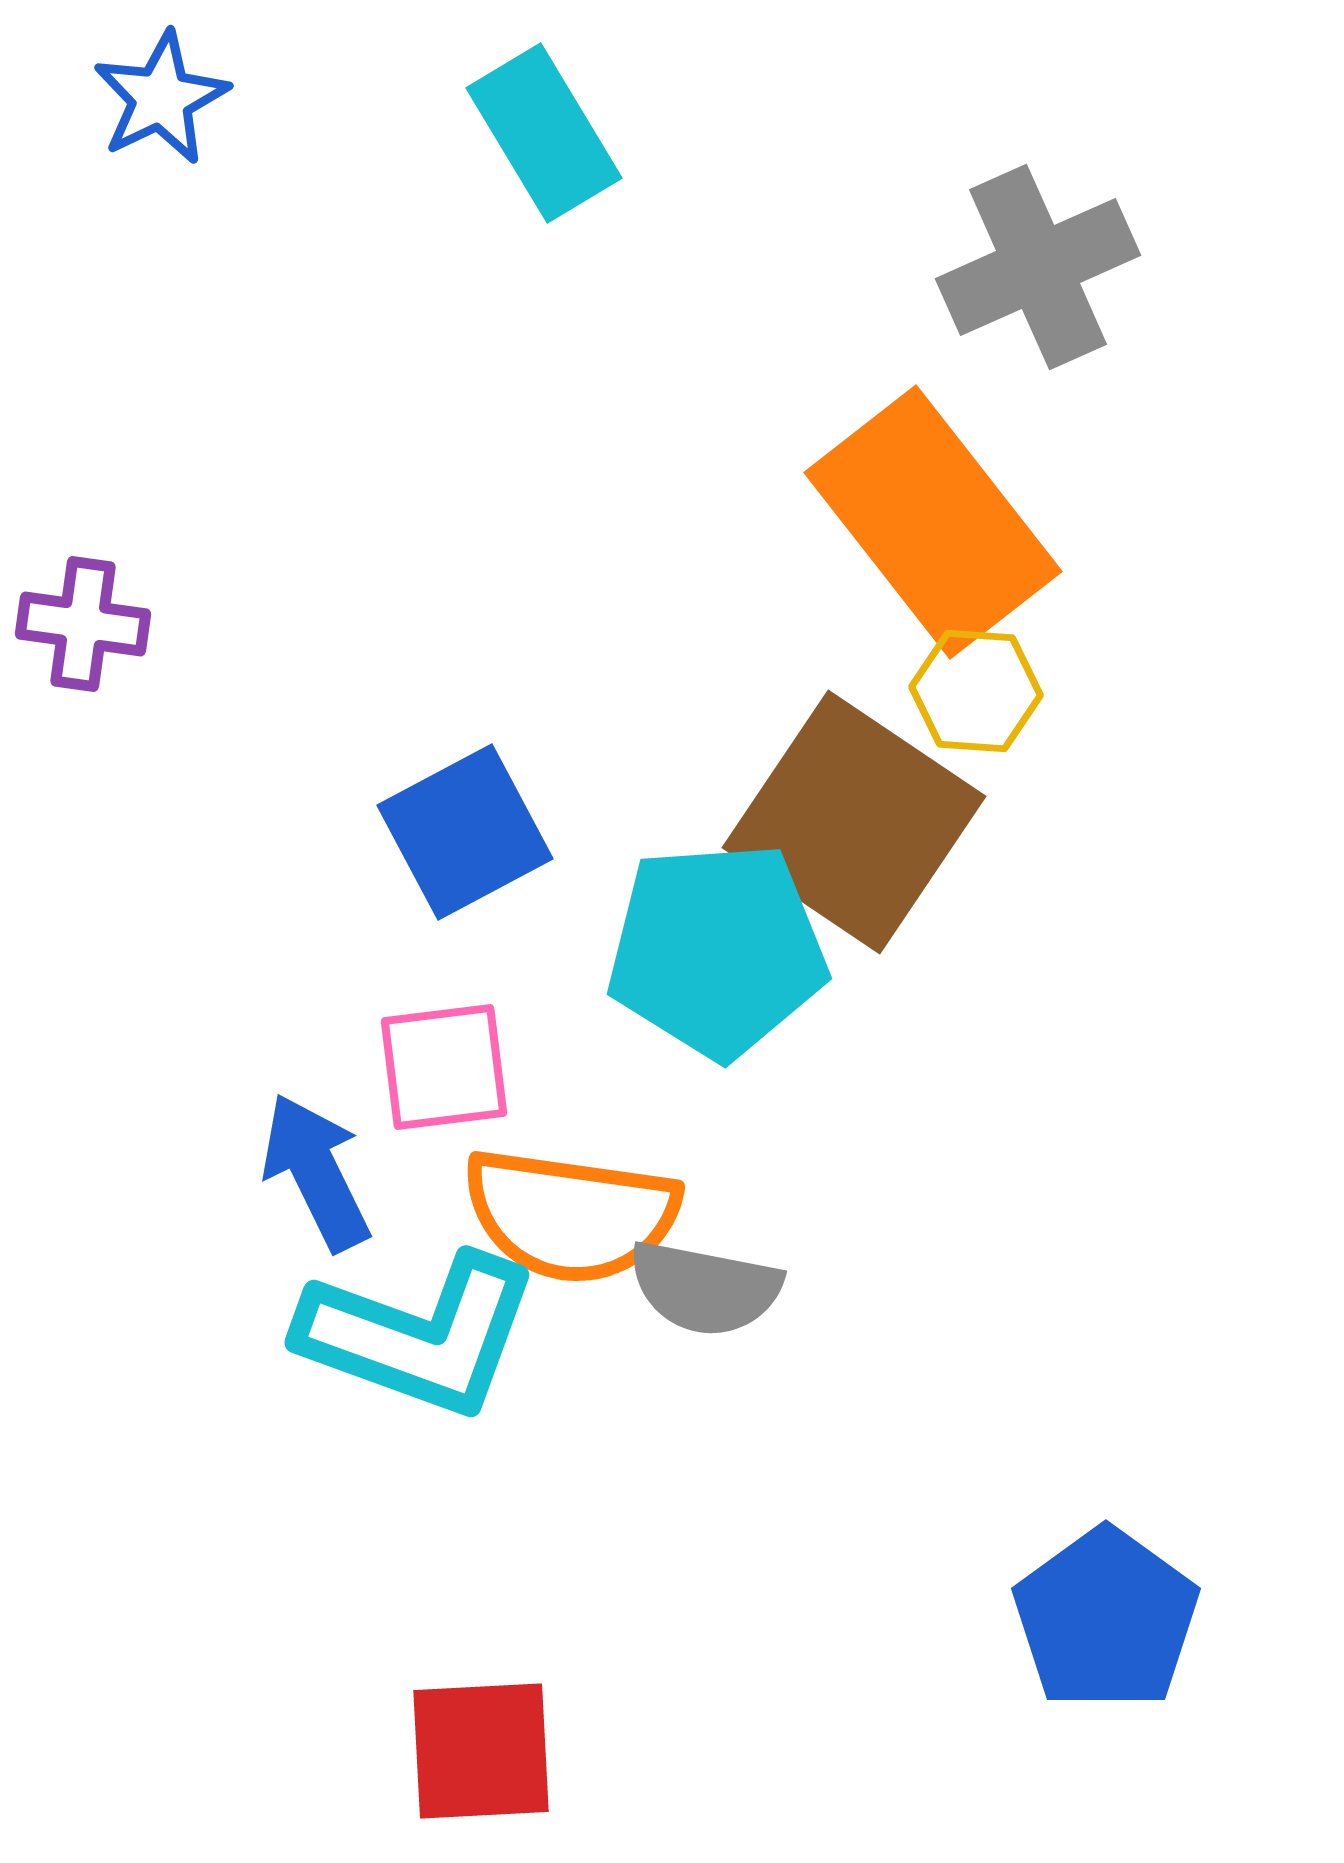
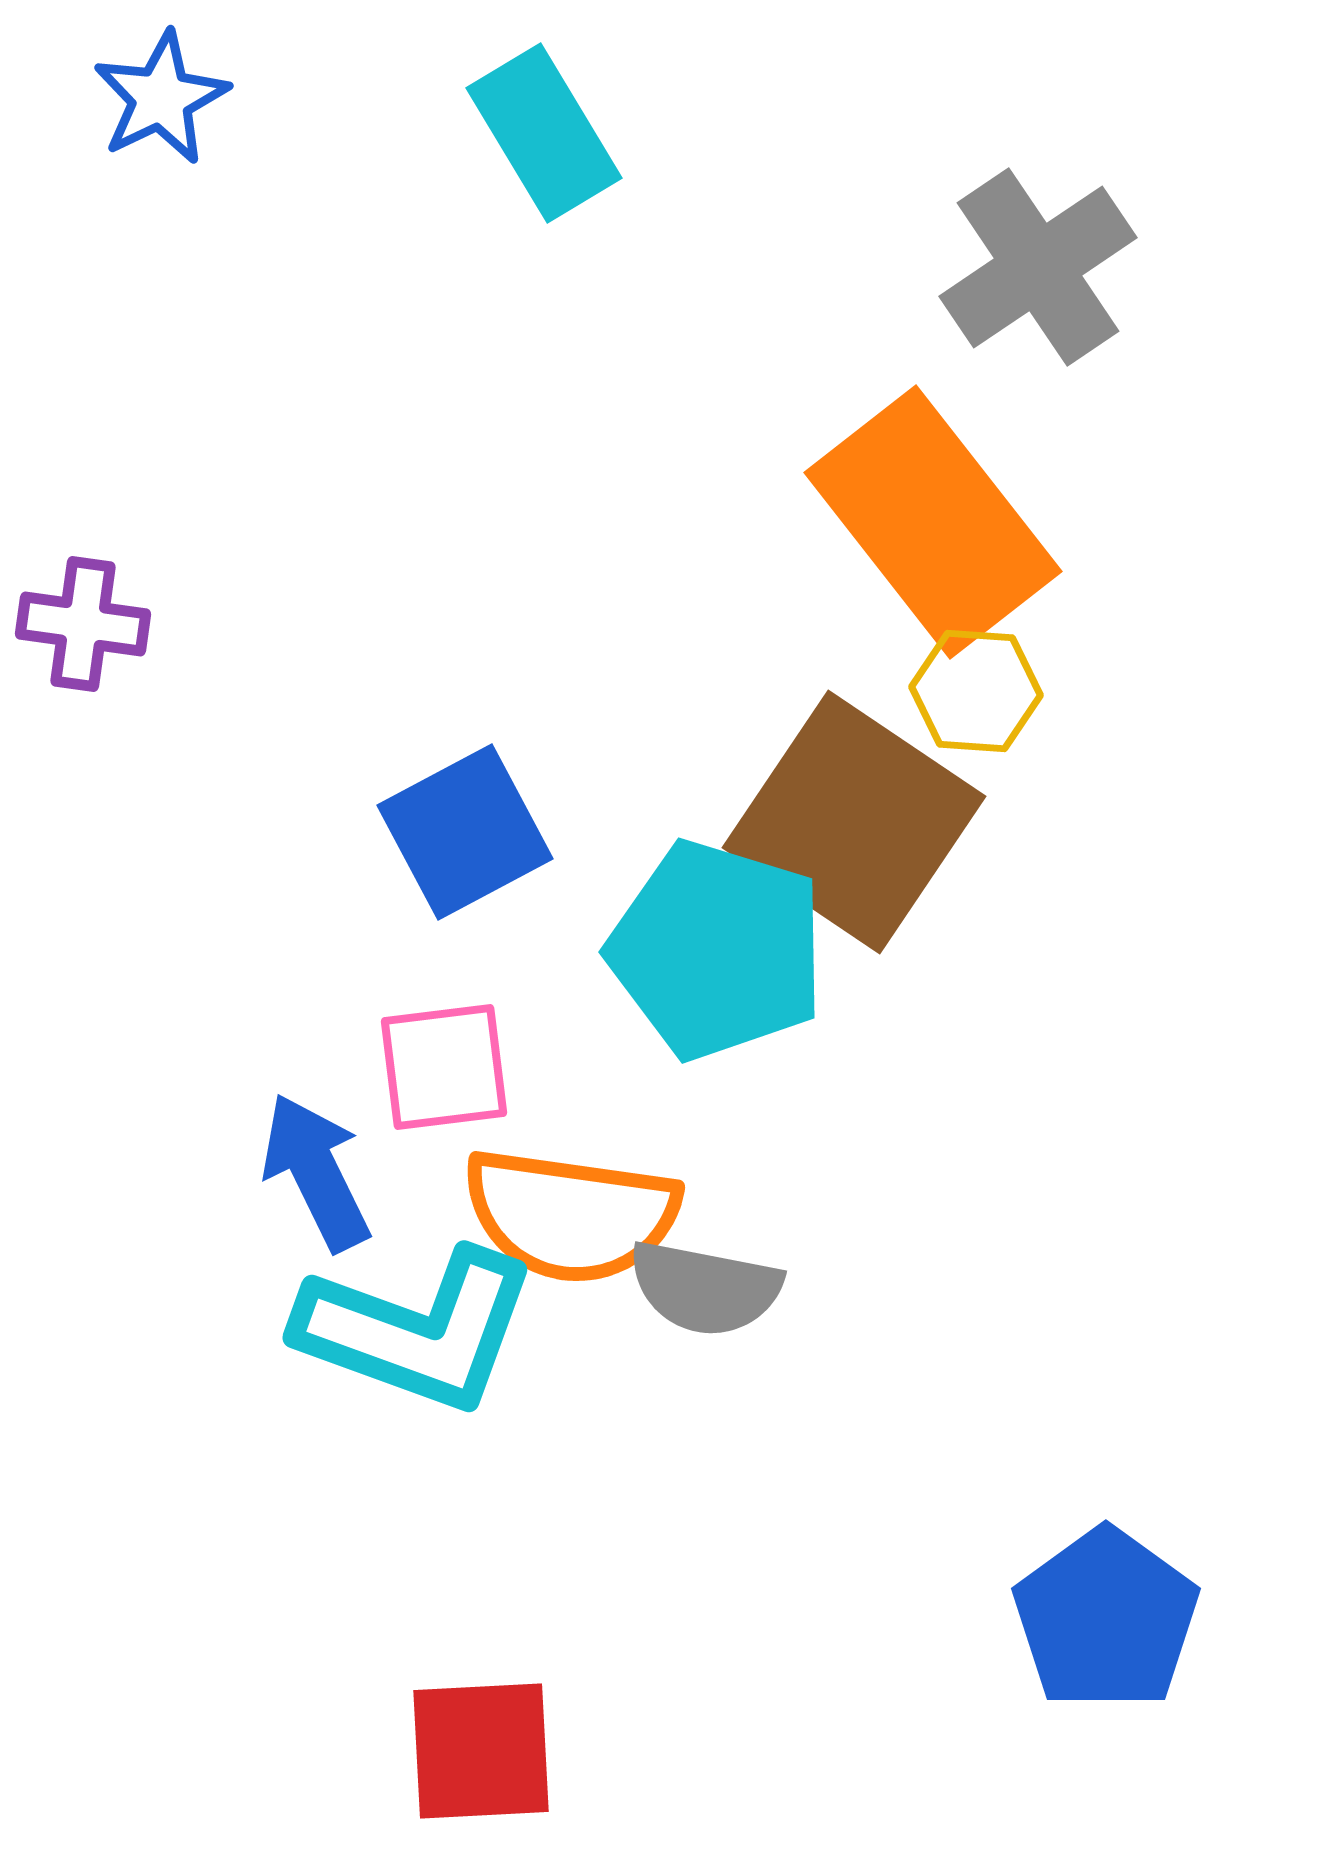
gray cross: rotated 10 degrees counterclockwise
cyan pentagon: rotated 21 degrees clockwise
cyan L-shape: moved 2 px left, 5 px up
